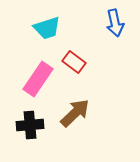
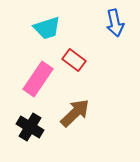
red rectangle: moved 2 px up
black cross: moved 2 px down; rotated 36 degrees clockwise
